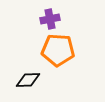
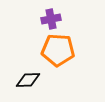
purple cross: moved 1 px right
